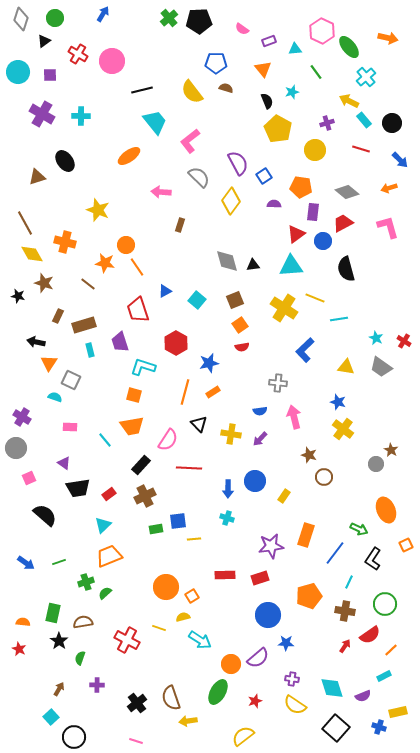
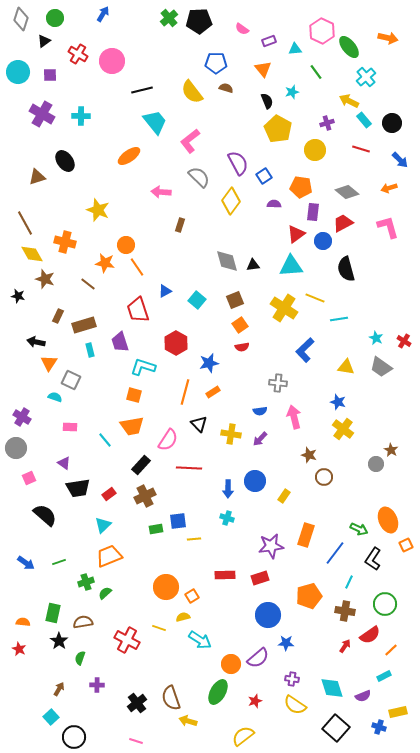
brown star at (44, 283): moved 1 px right, 4 px up
orange ellipse at (386, 510): moved 2 px right, 10 px down
yellow arrow at (188, 721): rotated 24 degrees clockwise
